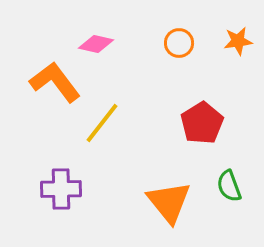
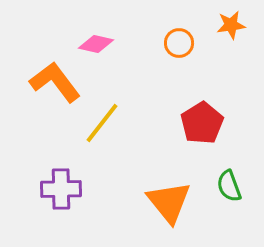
orange star: moved 7 px left, 16 px up
